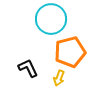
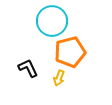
cyan circle: moved 1 px right, 2 px down
